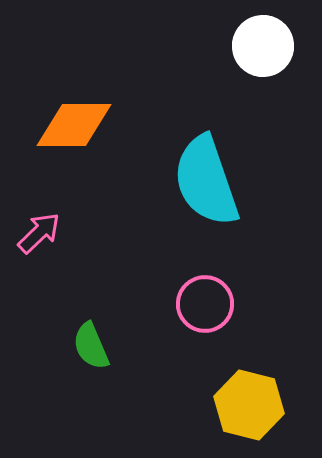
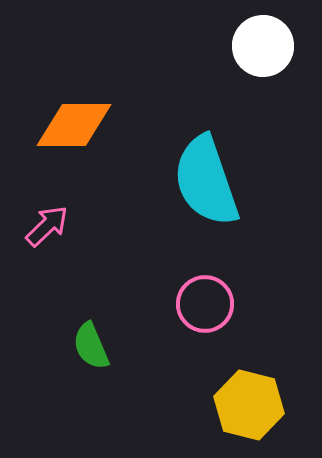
pink arrow: moved 8 px right, 7 px up
